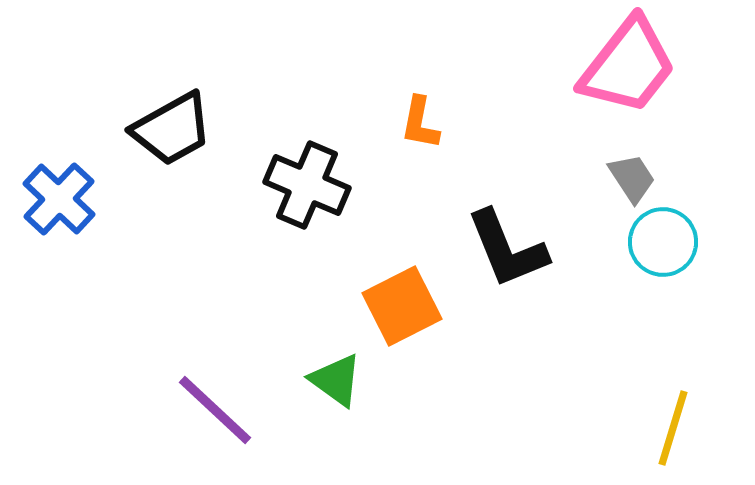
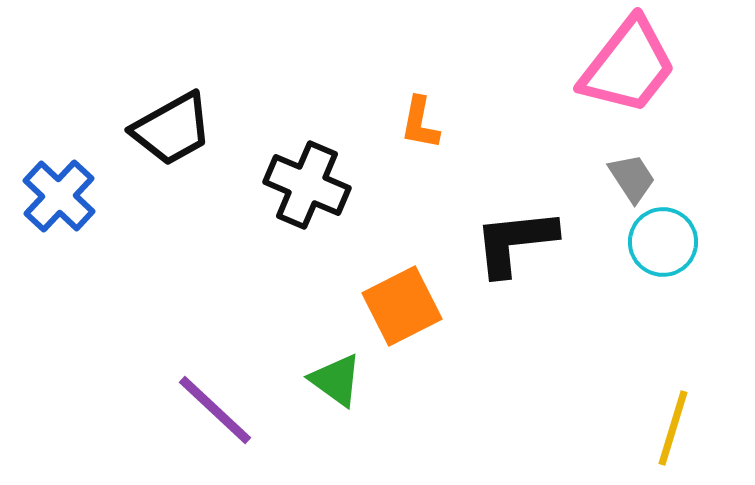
blue cross: moved 3 px up
black L-shape: moved 8 px right, 7 px up; rotated 106 degrees clockwise
